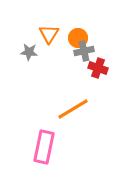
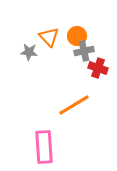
orange triangle: moved 3 px down; rotated 15 degrees counterclockwise
orange circle: moved 1 px left, 2 px up
orange line: moved 1 px right, 4 px up
pink rectangle: rotated 16 degrees counterclockwise
